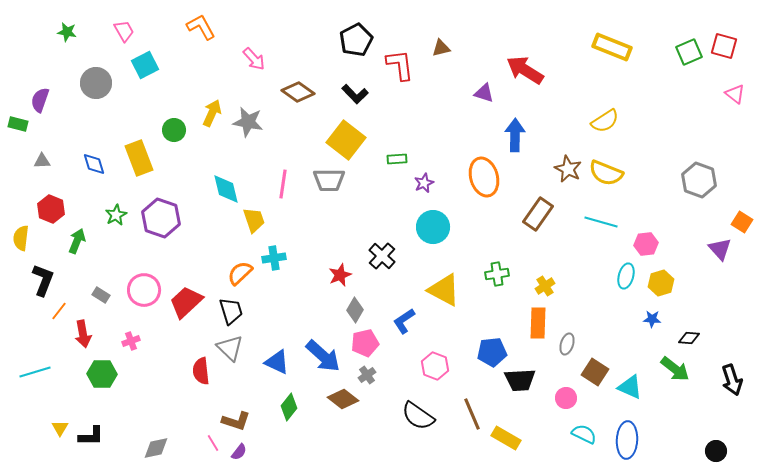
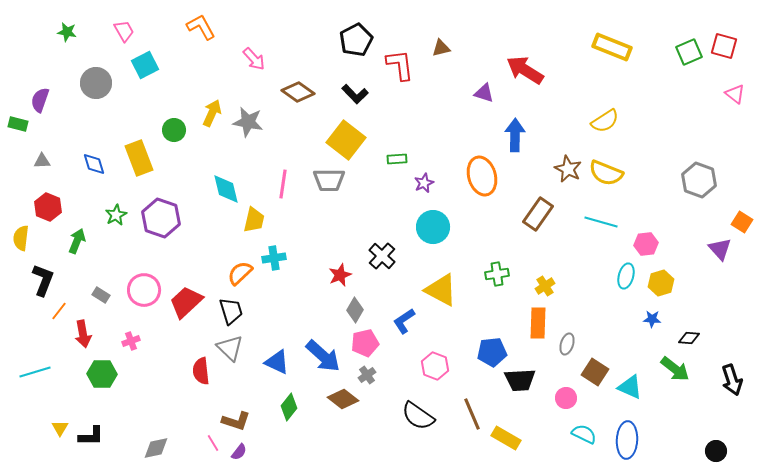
orange ellipse at (484, 177): moved 2 px left, 1 px up
red hexagon at (51, 209): moved 3 px left, 2 px up
yellow trapezoid at (254, 220): rotated 32 degrees clockwise
yellow triangle at (444, 290): moved 3 px left
